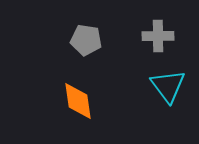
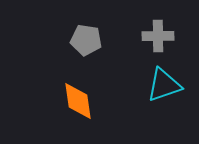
cyan triangle: moved 4 px left, 1 px up; rotated 48 degrees clockwise
